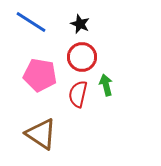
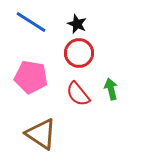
black star: moved 3 px left
red circle: moved 3 px left, 4 px up
pink pentagon: moved 9 px left, 2 px down
green arrow: moved 5 px right, 4 px down
red semicircle: rotated 52 degrees counterclockwise
